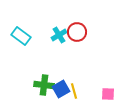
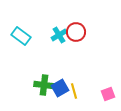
red circle: moved 1 px left
blue square: moved 1 px left, 1 px up
pink square: rotated 24 degrees counterclockwise
